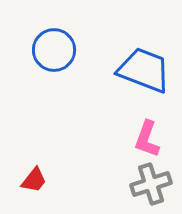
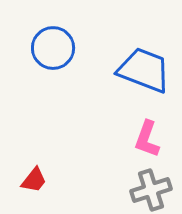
blue circle: moved 1 px left, 2 px up
gray cross: moved 6 px down
